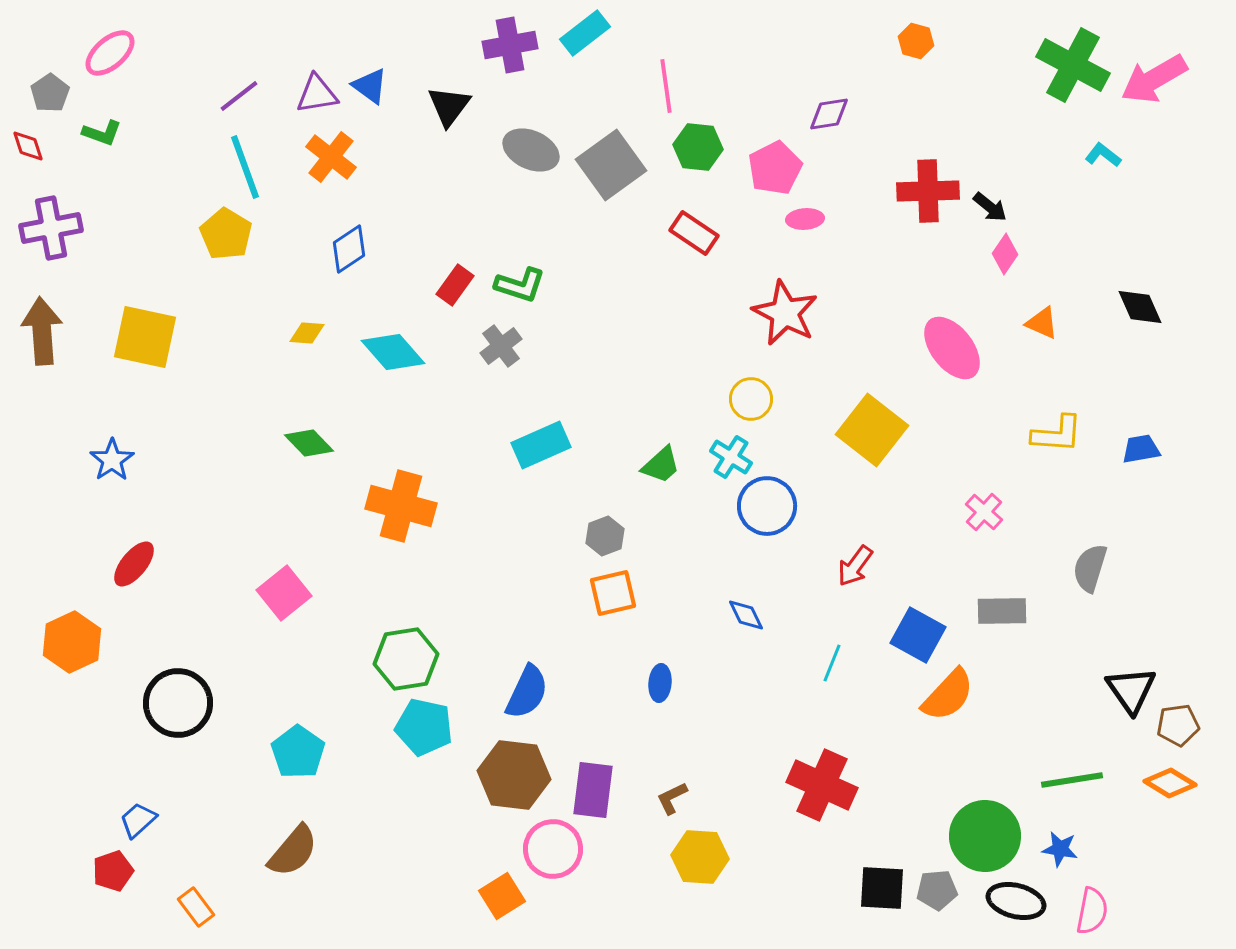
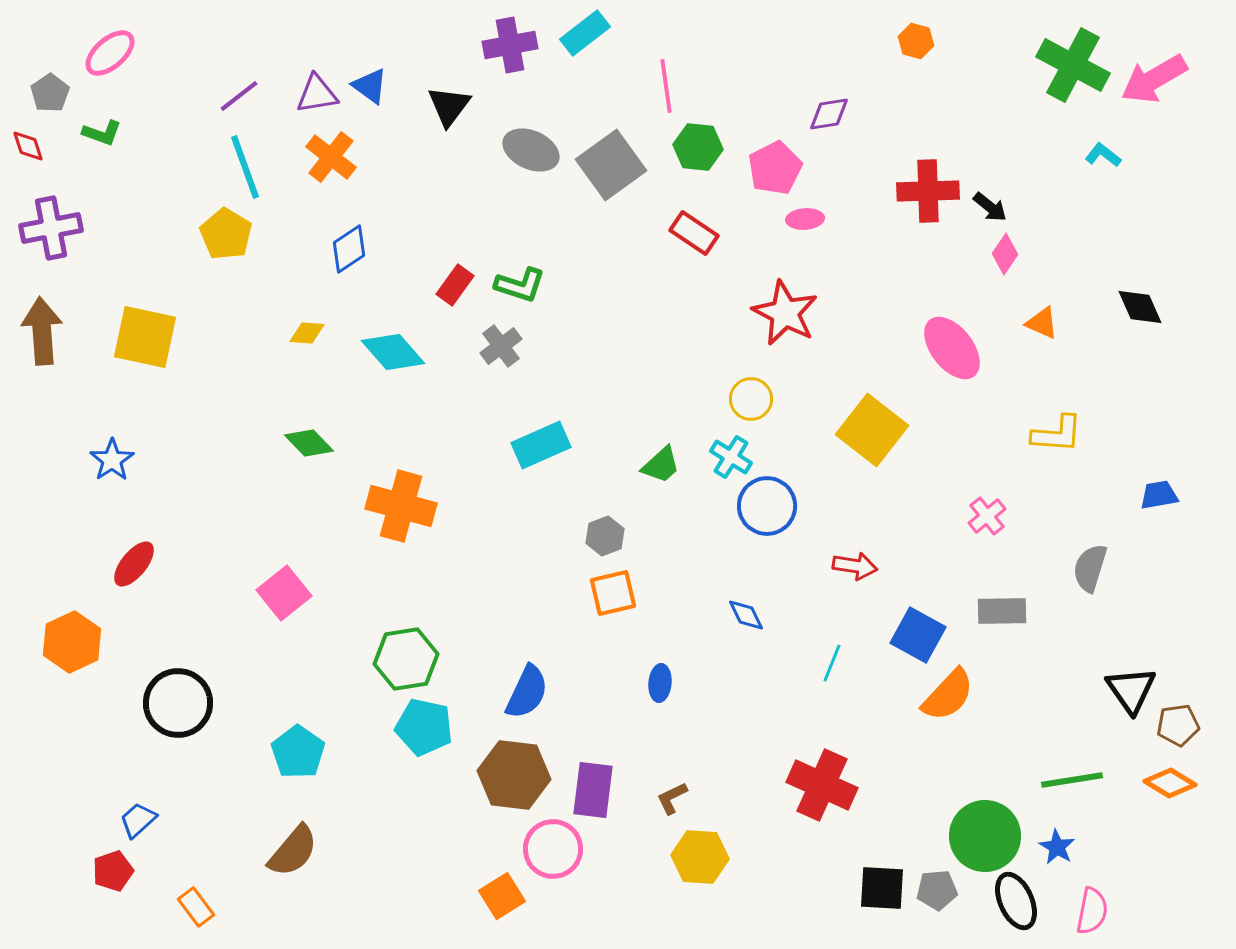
blue trapezoid at (1141, 449): moved 18 px right, 46 px down
pink cross at (984, 512): moved 3 px right, 4 px down; rotated 9 degrees clockwise
red arrow at (855, 566): rotated 117 degrees counterclockwise
blue star at (1060, 849): moved 3 px left, 2 px up; rotated 21 degrees clockwise
black ellipse at (1016, 901): rotated 52 degrees clockwise
